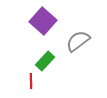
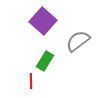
green rectangle: rotated 12 degrees counterclockwise
